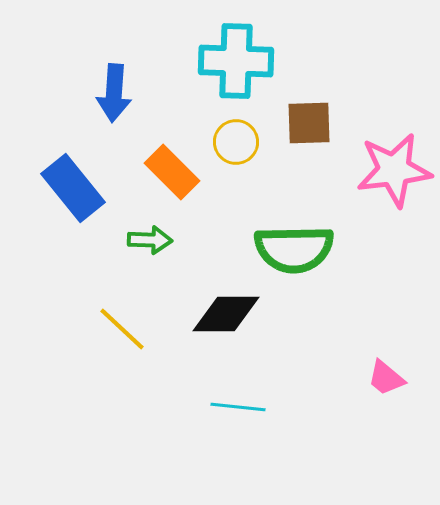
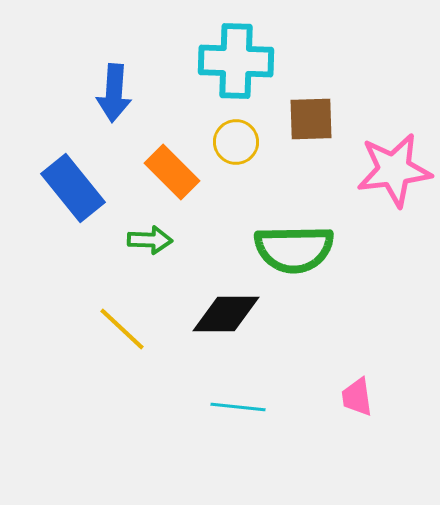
brown square: moved 2 px right, 4 px up
pink trapezoid: moved 29 px left, 19 px down; rotated 42 degrees clockwise
